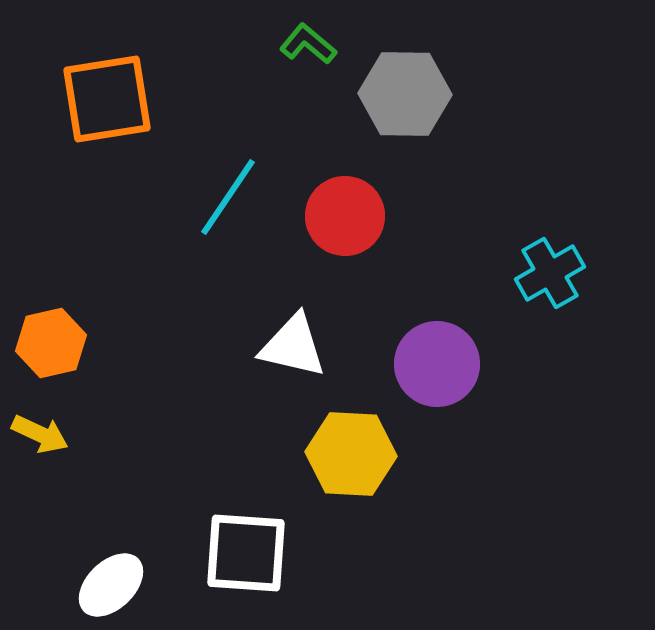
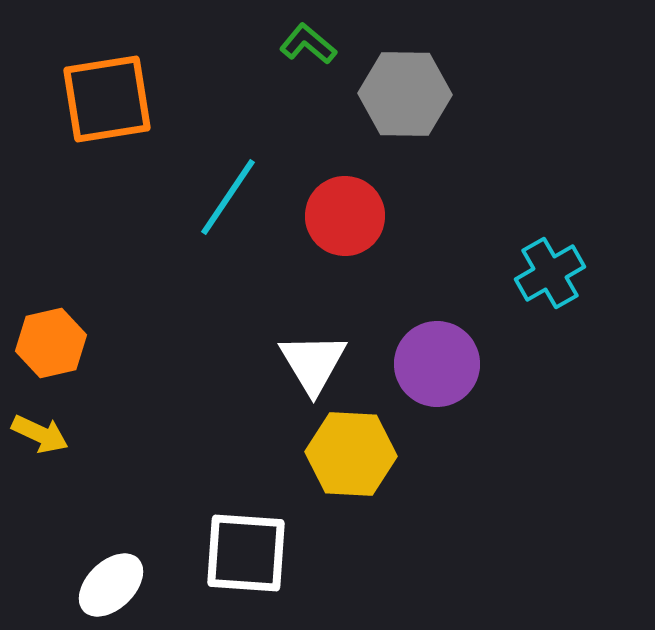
white triangle: moved 20 px right, 17 px down; rotated 46 degrees clockwise
